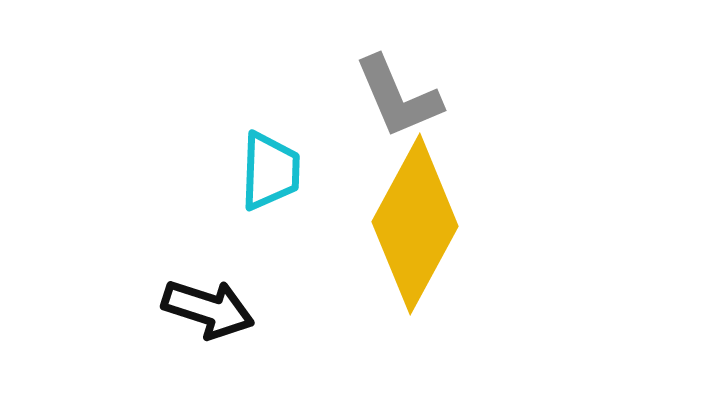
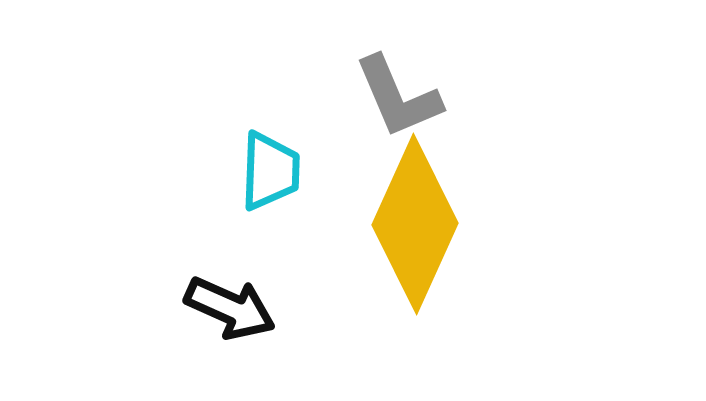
yellow diamond: rotated 4 degrees counterclockwise
black arrow: moved 22 px right, 1 px up; rotated 6 degrees clockwise
